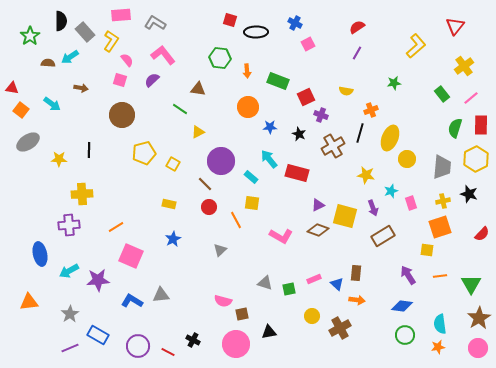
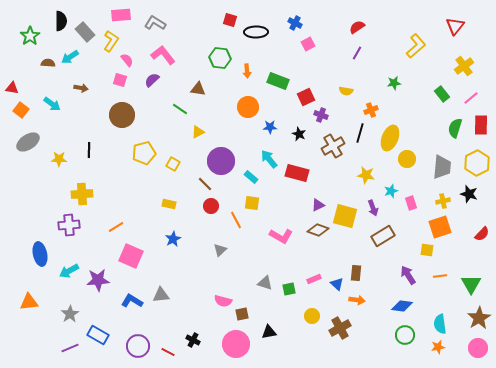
yellow hexagon at (476, 159): moved 1 px right, 4 px down
red circle at (209, 207): moved 2 px right, 1 px up
